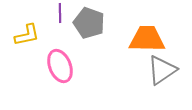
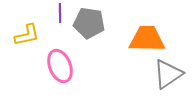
gray pentagon: rotated 12 degrees counterclockwise
gray triangle: moved 6 px right, 4 px down
